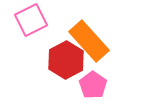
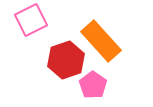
orange rectangle: moved 12 px right
red hexagon: rotated 9 degrees clockwise
